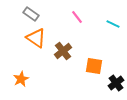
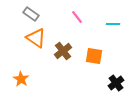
cyan line: rotated 24 degrees counterclockwise
orange square: moved 10 px up
orange star: rotated 14 degrees counterclockwise
